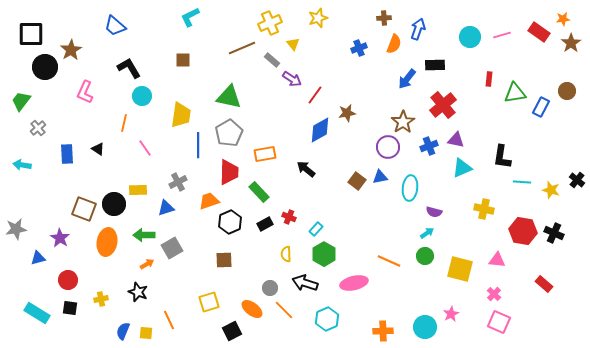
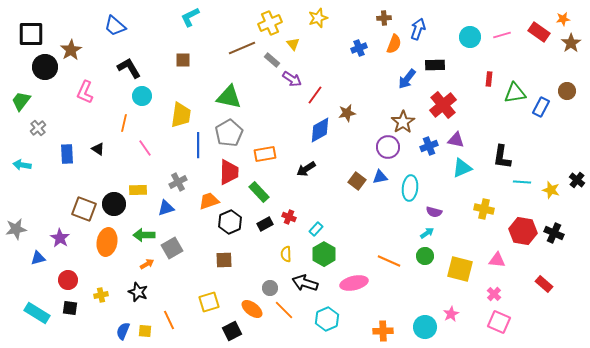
black arrow at (306, 169): rotated 72 degrees counterclockwise
yellow cross at (101, 299): moved 4 px up
yellow square at (146, 333): moved 1 px left, 2 px up
